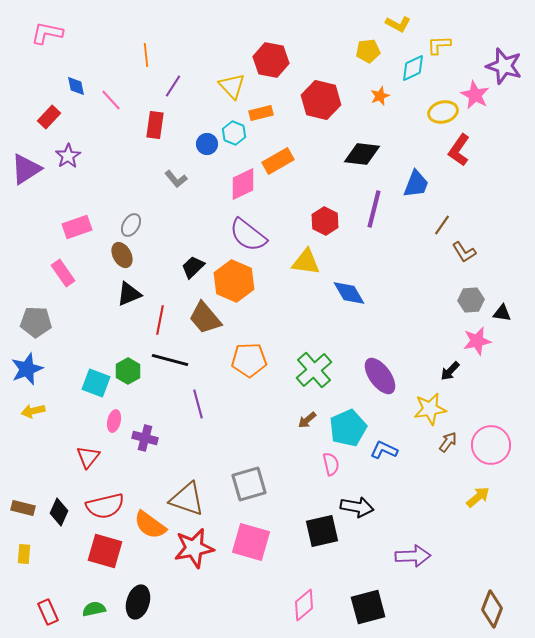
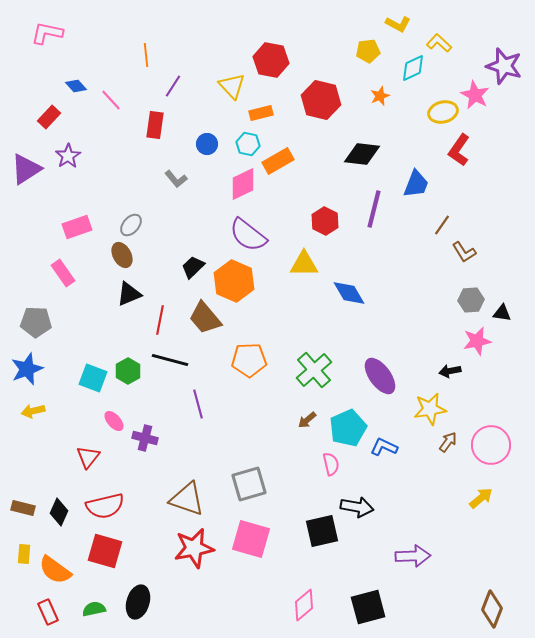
yellow L-shape at (439, 45): moved 2 px up; rotated 45 degrees clockwise
blue diamond at (76, 86): rotated 30 degrees counterclockwise
cyan hexagon at (234, 133): moved 14 px right, 11 px down; rotated 10 degrees counterclockwise
gray ellipse at (131, 225): rotated 10 degrees clockwise
yellow triangle at (306, 262): moved 2 px left, 2 px down; rotated 8 degrees counterclockwise
black arrow at (450, 371): rotated 35 degrees clockwise
cyan square at (96, 383): moved 3 px left, 5 px up
pink ellipse at (114, 421): rotated 55 degrees counterclockwise
blue L-shape at (384, 450): moved 3 px up
yellow arrow at (478, 497): moved 3 px right, 1 px down
orange semicircle at (150, 525): moved 95 px left, 45 px down
pink square at (251, 542): moved 3 px up
